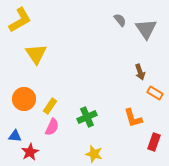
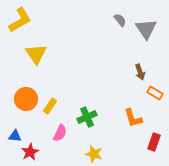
orange circle: moved 2 px right
pink semicircle: moved 8 px right, 6 px down
